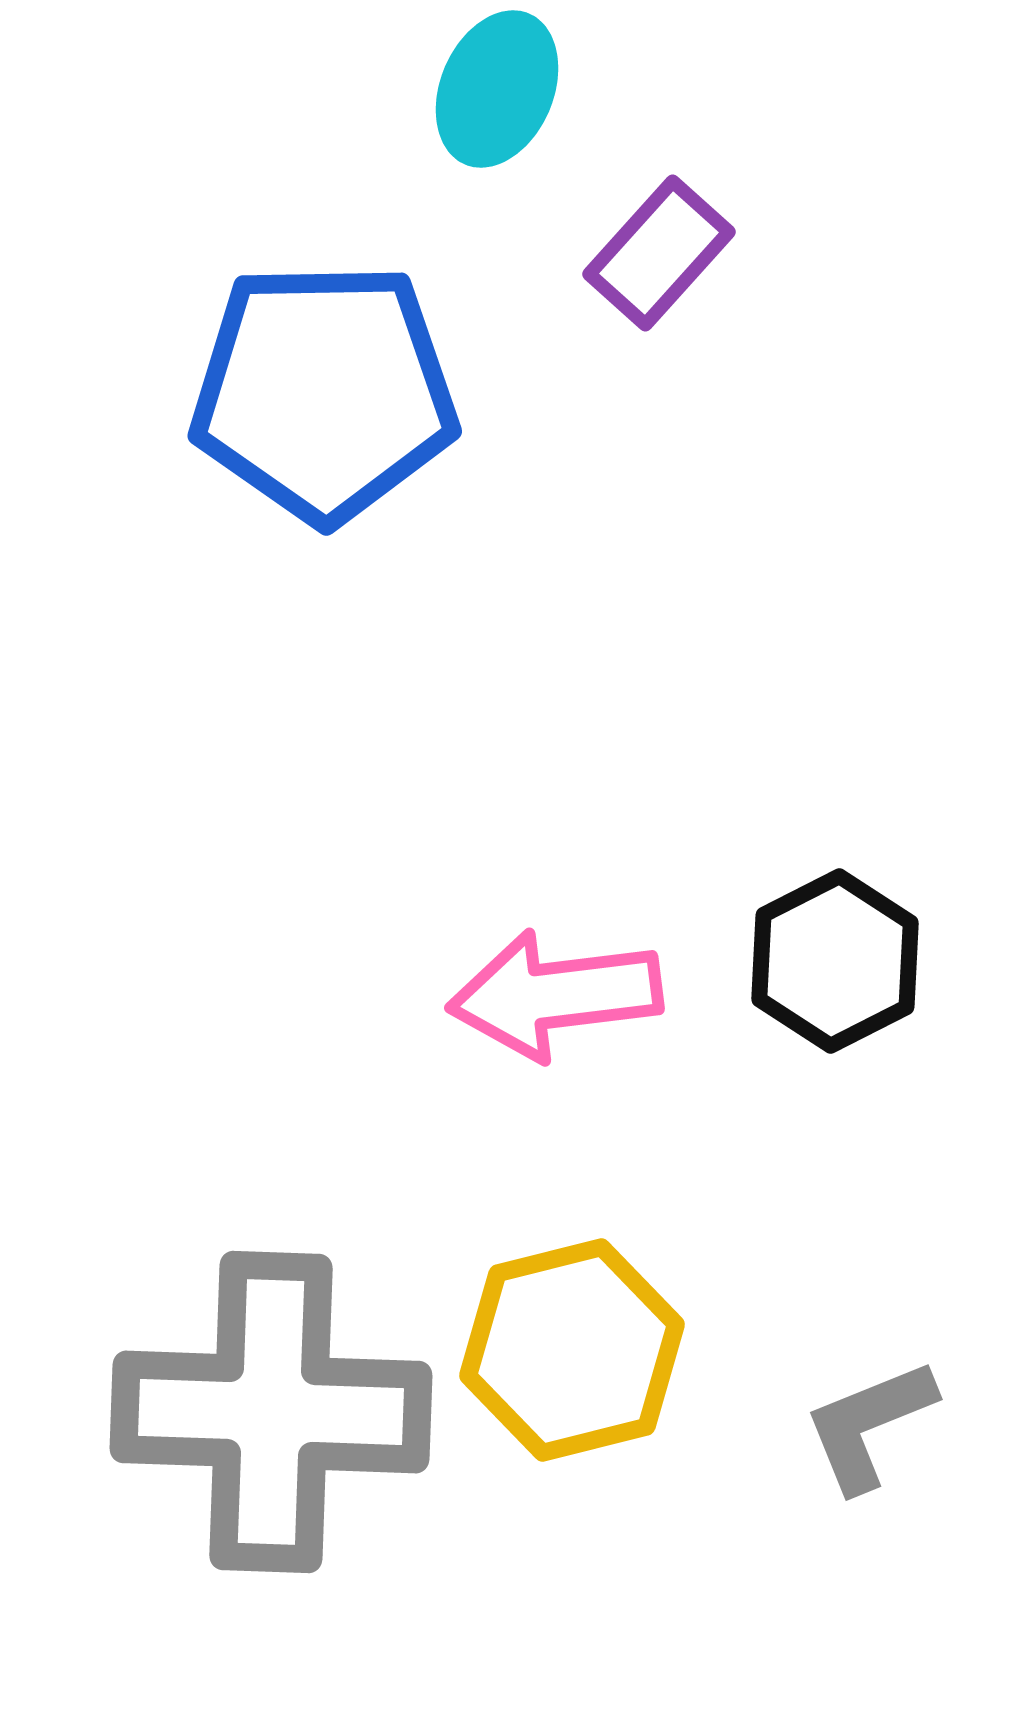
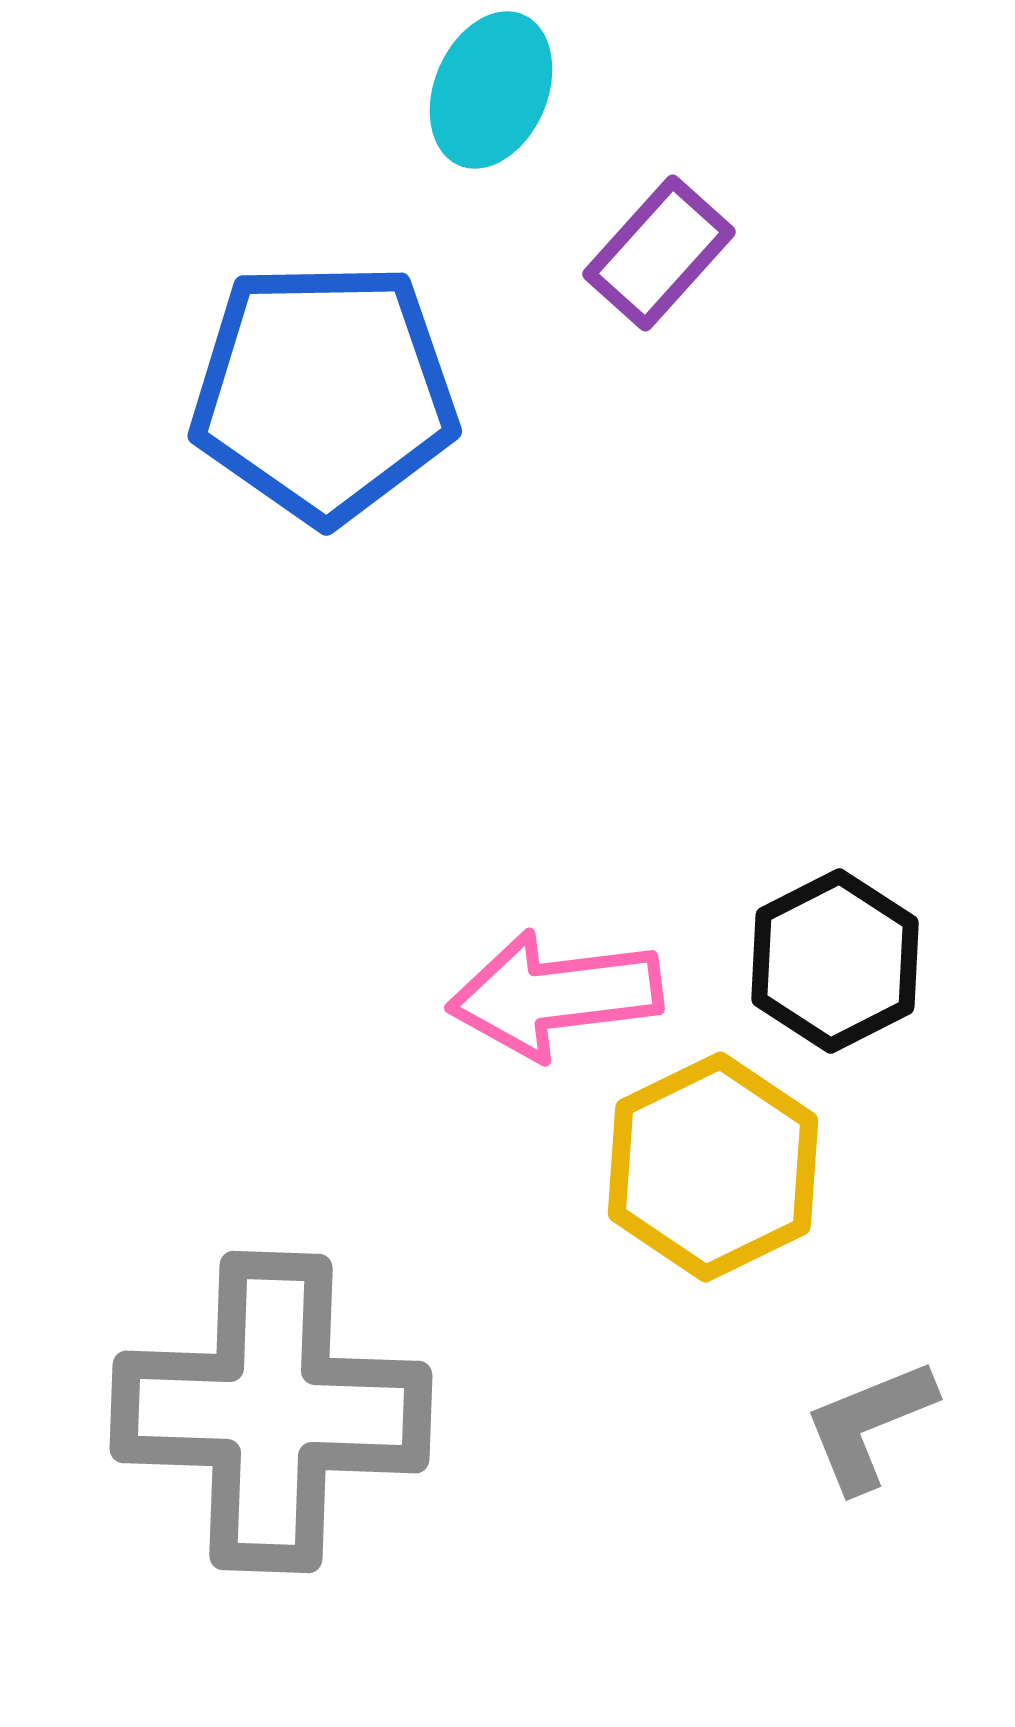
cyan ellipse: moved 6 px left, 1 px down
yellow hexagon: moved 141 px right, 183 px up; rotated 12 degrees counterclockwise
